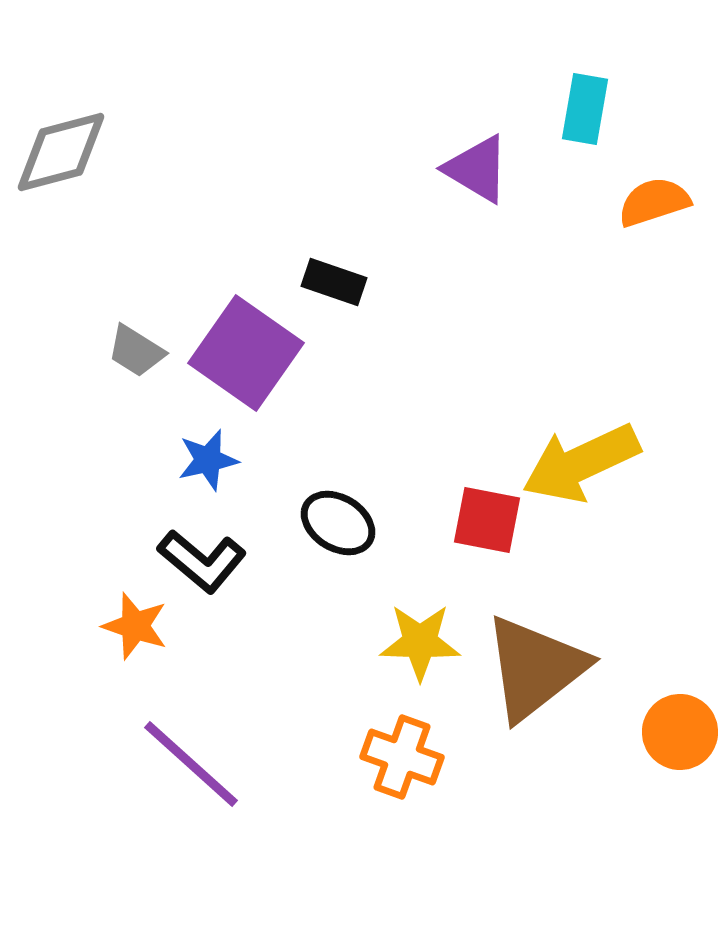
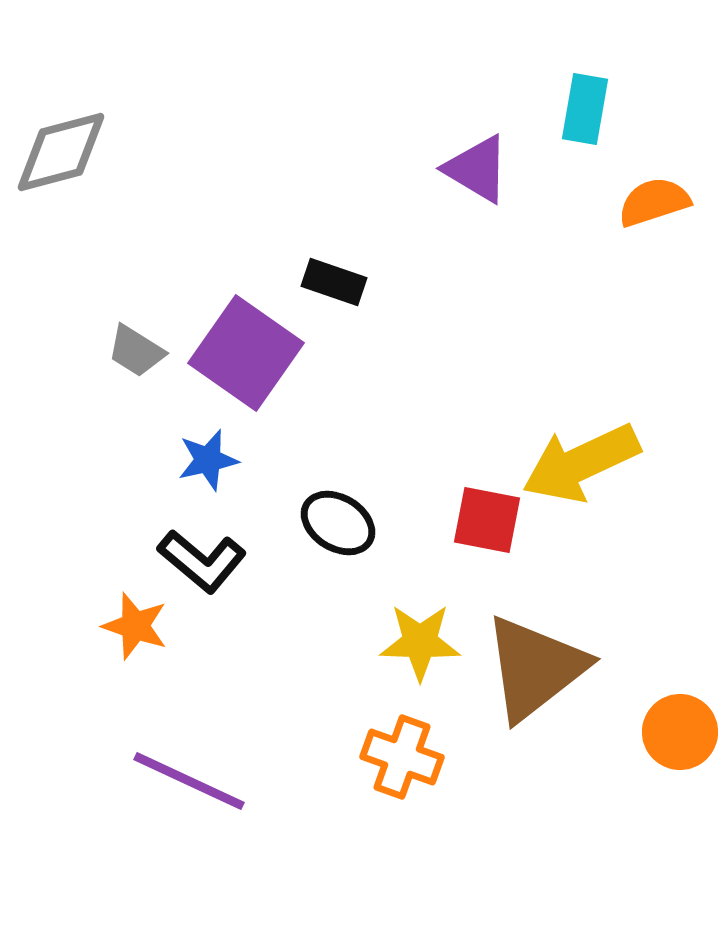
purple line: moved 2 px left, 17 px down; rotated 17 degrees counterclockwise
